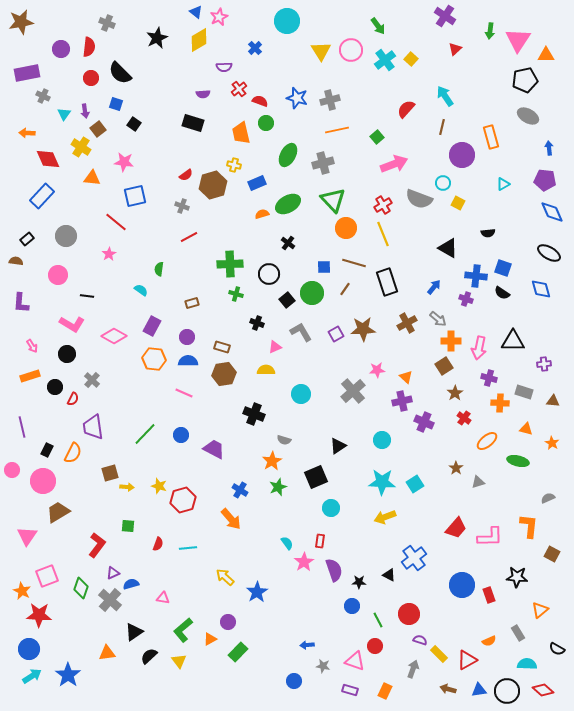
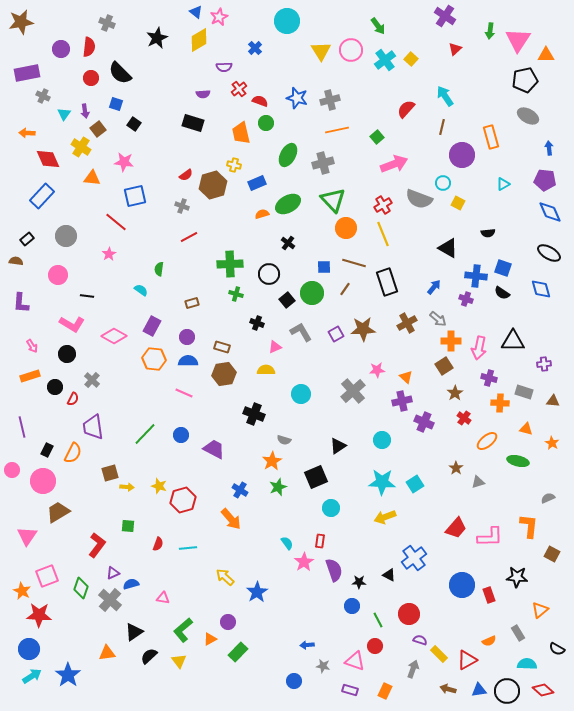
blue diamond at (552, 212): moved 2 px left
